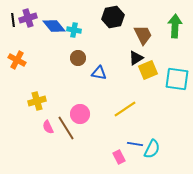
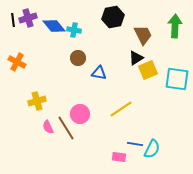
orange cross: moved 2 px down
yellow line: moved 4 px left
pink rectangle: rotated 56 degrees counterclockwise
